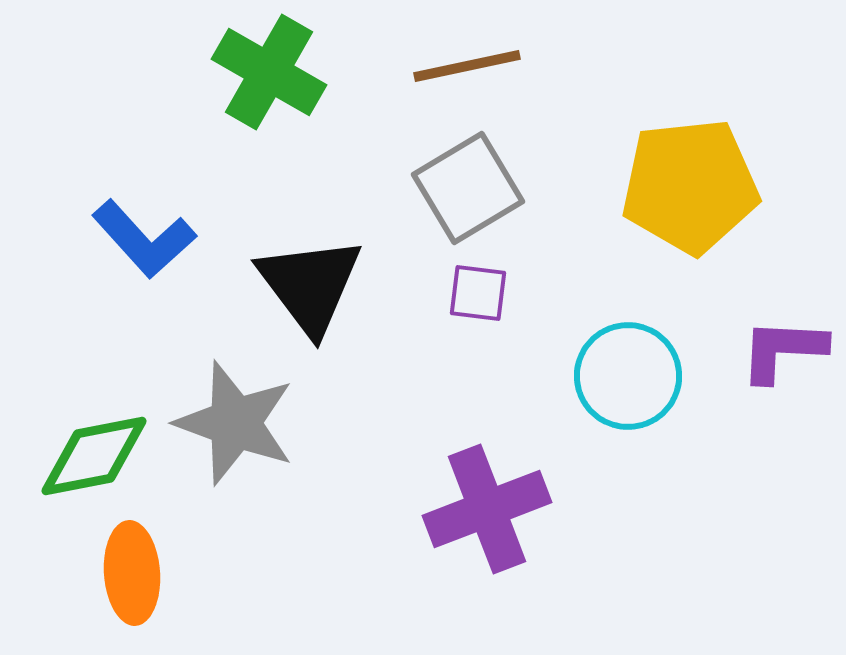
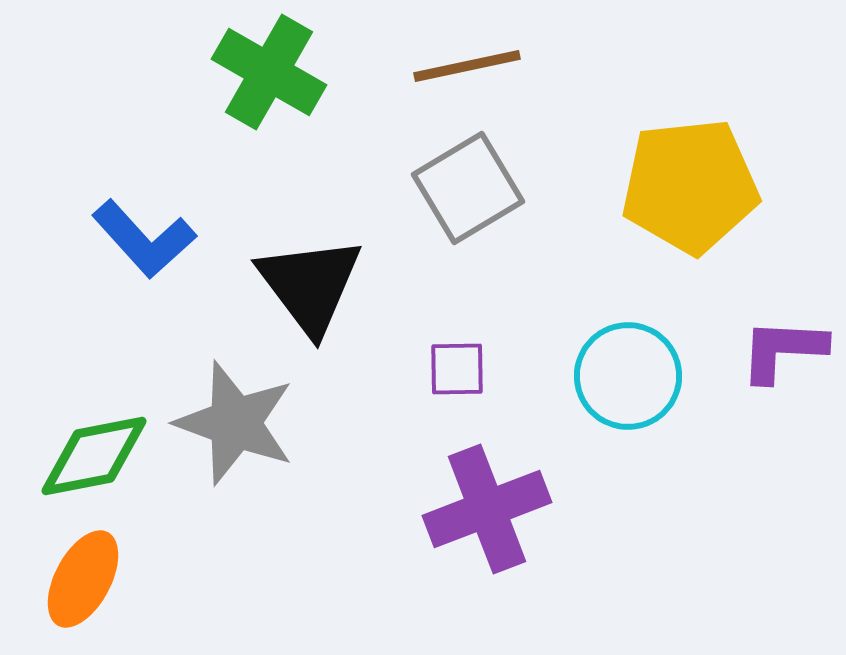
purple square: moved 21 px left, 76 px down; rotated 8 degrees counterclockwise
orange ellipse: moved 49 px left, 6 px down; rotated 32 degrees clockwise
